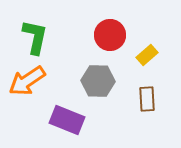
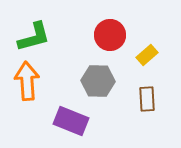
green L-shape: moved 1 px left; rotated 63 degrees clockwise
orange arrow: rotated 120 degrees clockwise
purple rectangle: moved 4 px right, 1 px down
